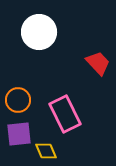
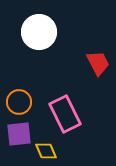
red trapezoid: rotated 16 degrees clockwise
orange circle: moved 1 px right, 2 px down
